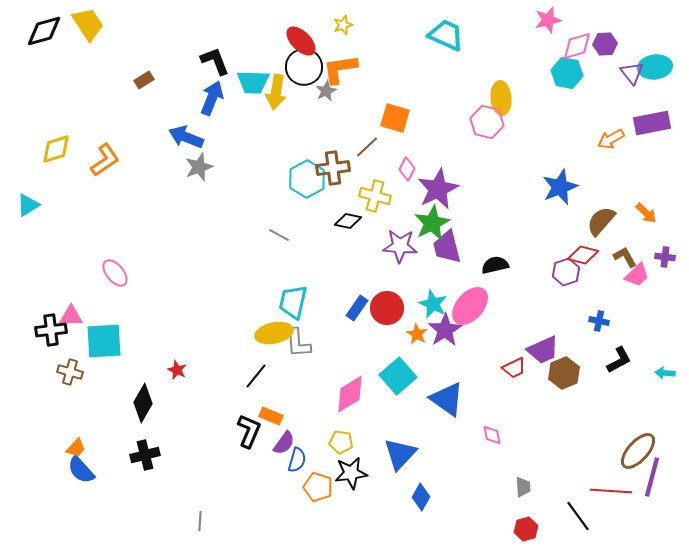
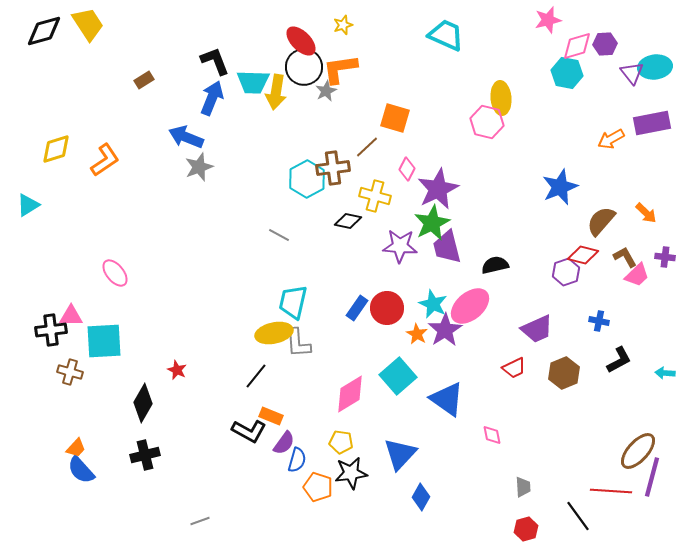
pink ellipse at (470, 306): rotated 9 degrees clockwise
purple trapezoid at (543, 350): moved 6 px left, 21 px up
black L-shape at (249, 431): rotated 96 degrees clockwise
gray line at (200, 521): rotated 66 degrees clockwise
